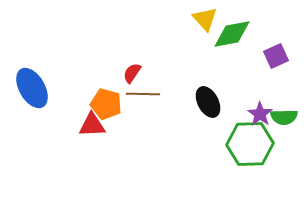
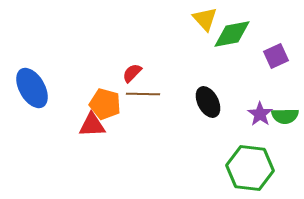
red semicircle: rotated 10 degrees clockwise
orange pentagon: moved 1 px left
green semicircle: moved 1 px right, 1 px up
green hexagon: moved 24 px down; rotated 9 degrees clockwise
